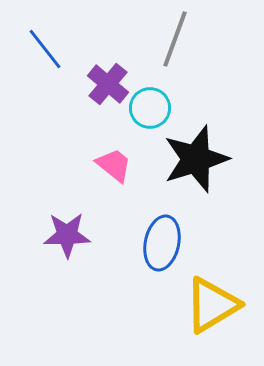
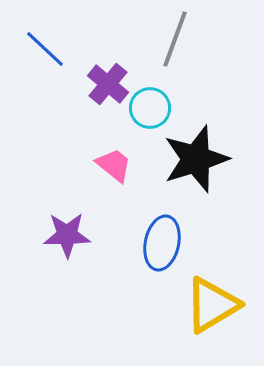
blue line: rotated 9 degrees counterclockwise
